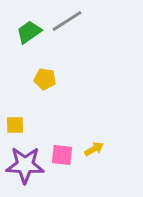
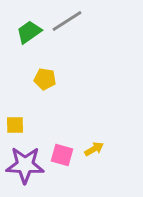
pink square: rotated 10 degrees clockwise
